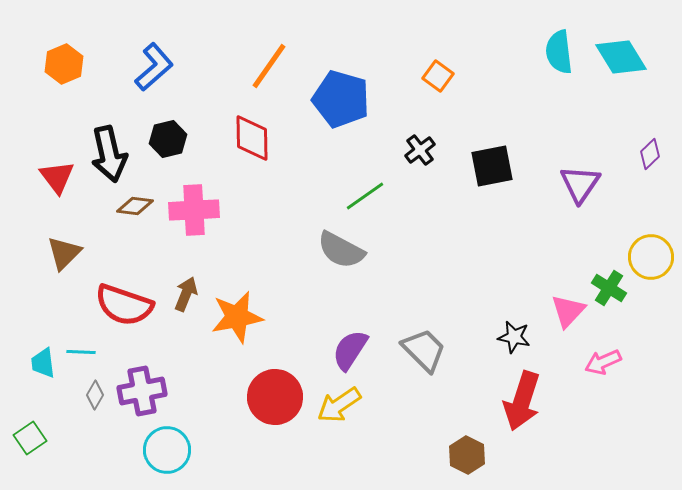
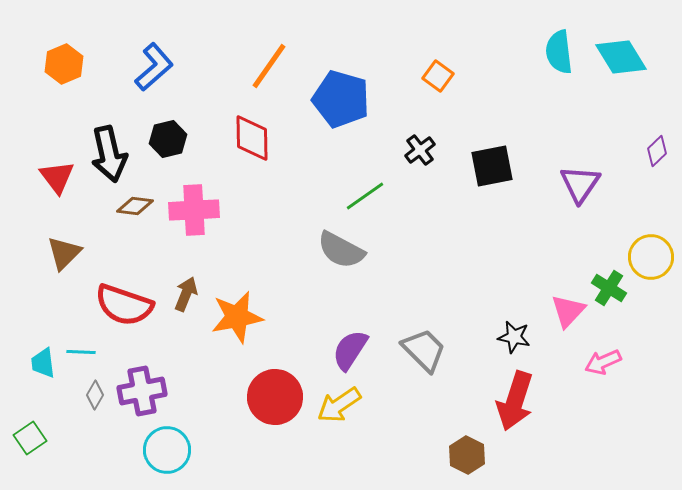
purple diamond: moved 7 px right, 3 px up
red arrow: moved 7 px left
